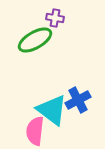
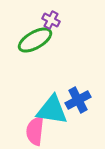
purple cross: moved 4 px left, 2 px down; rotated 18 degrees clockwise
cyan triangle: rotated 28 degrees counterclockwise
